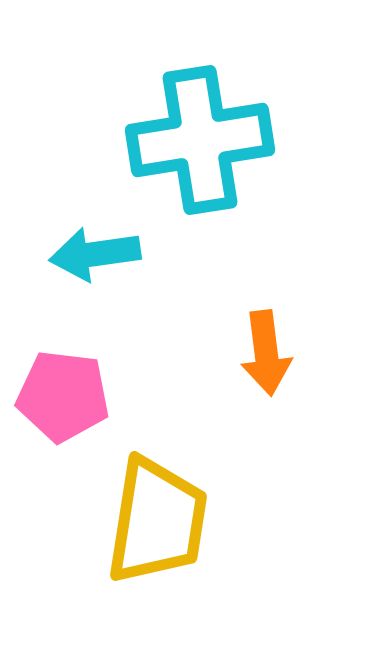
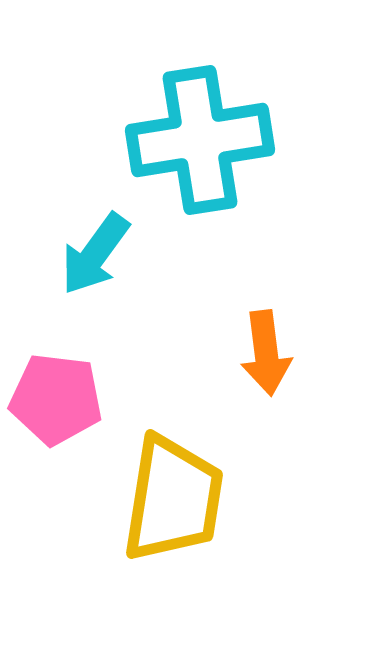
cyan arrow: rotated 46 degrees counterclockwise
pink pentagon: moved 7 px left, 3 px down
yellow trapezoid: moved 16 px right, 22 px up
